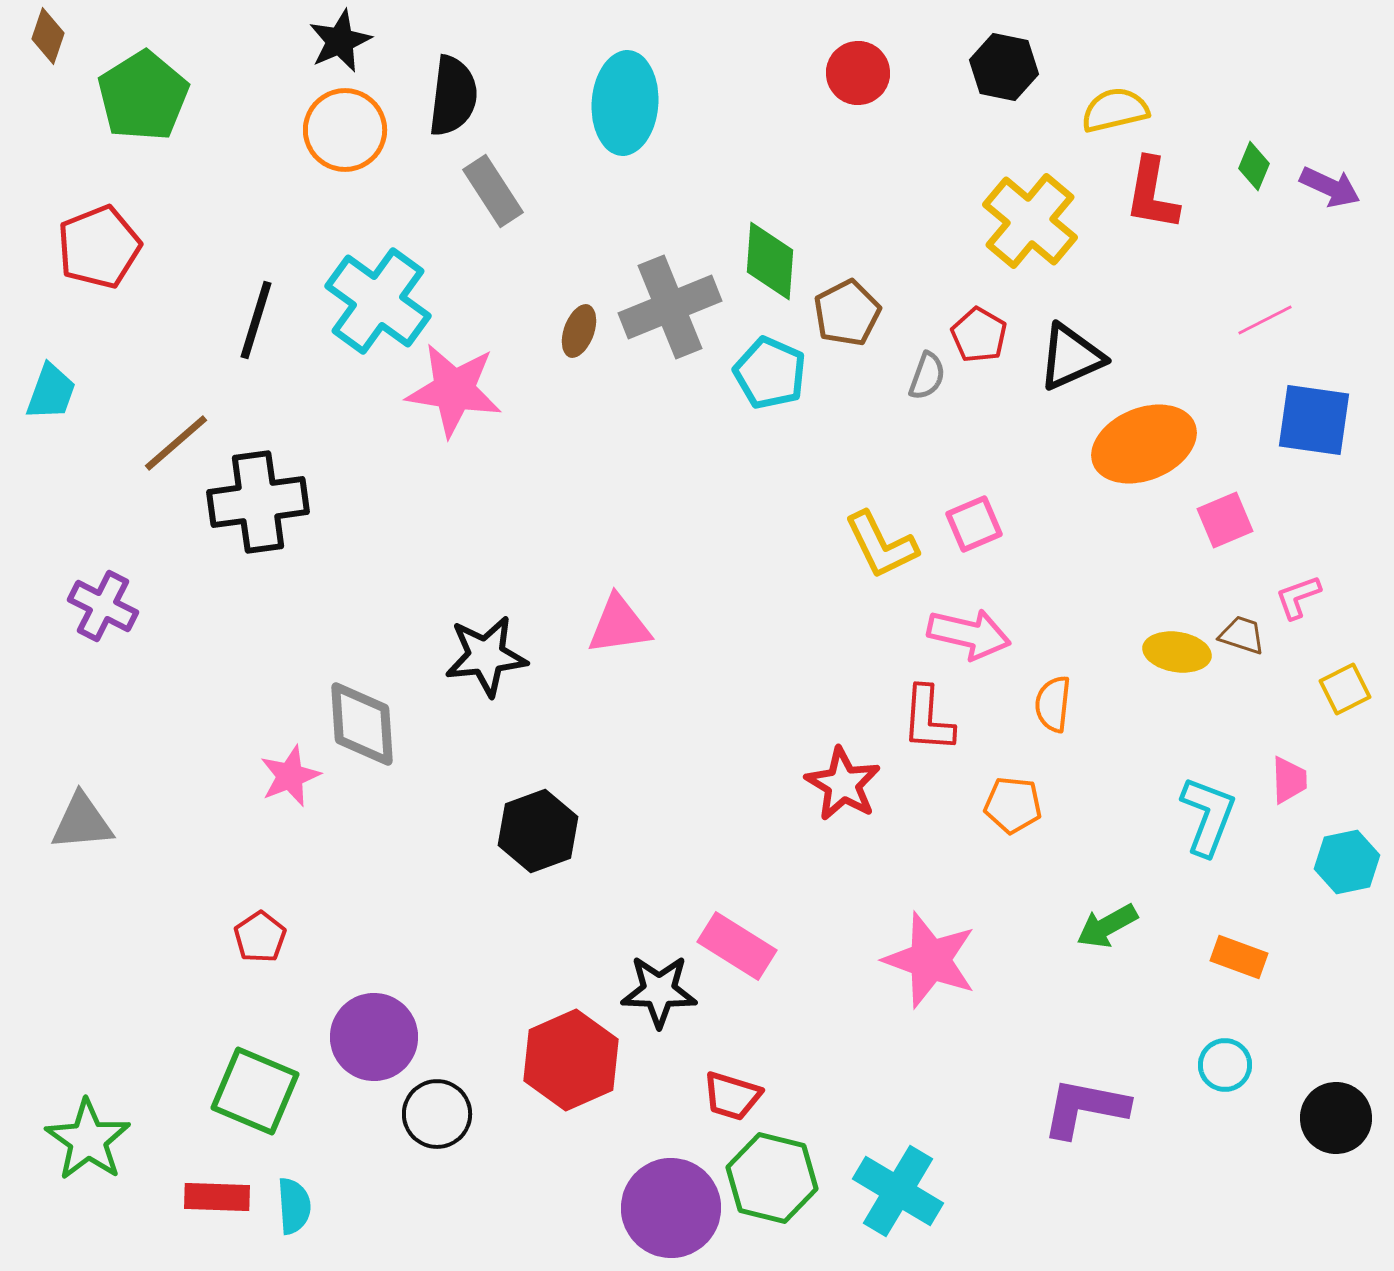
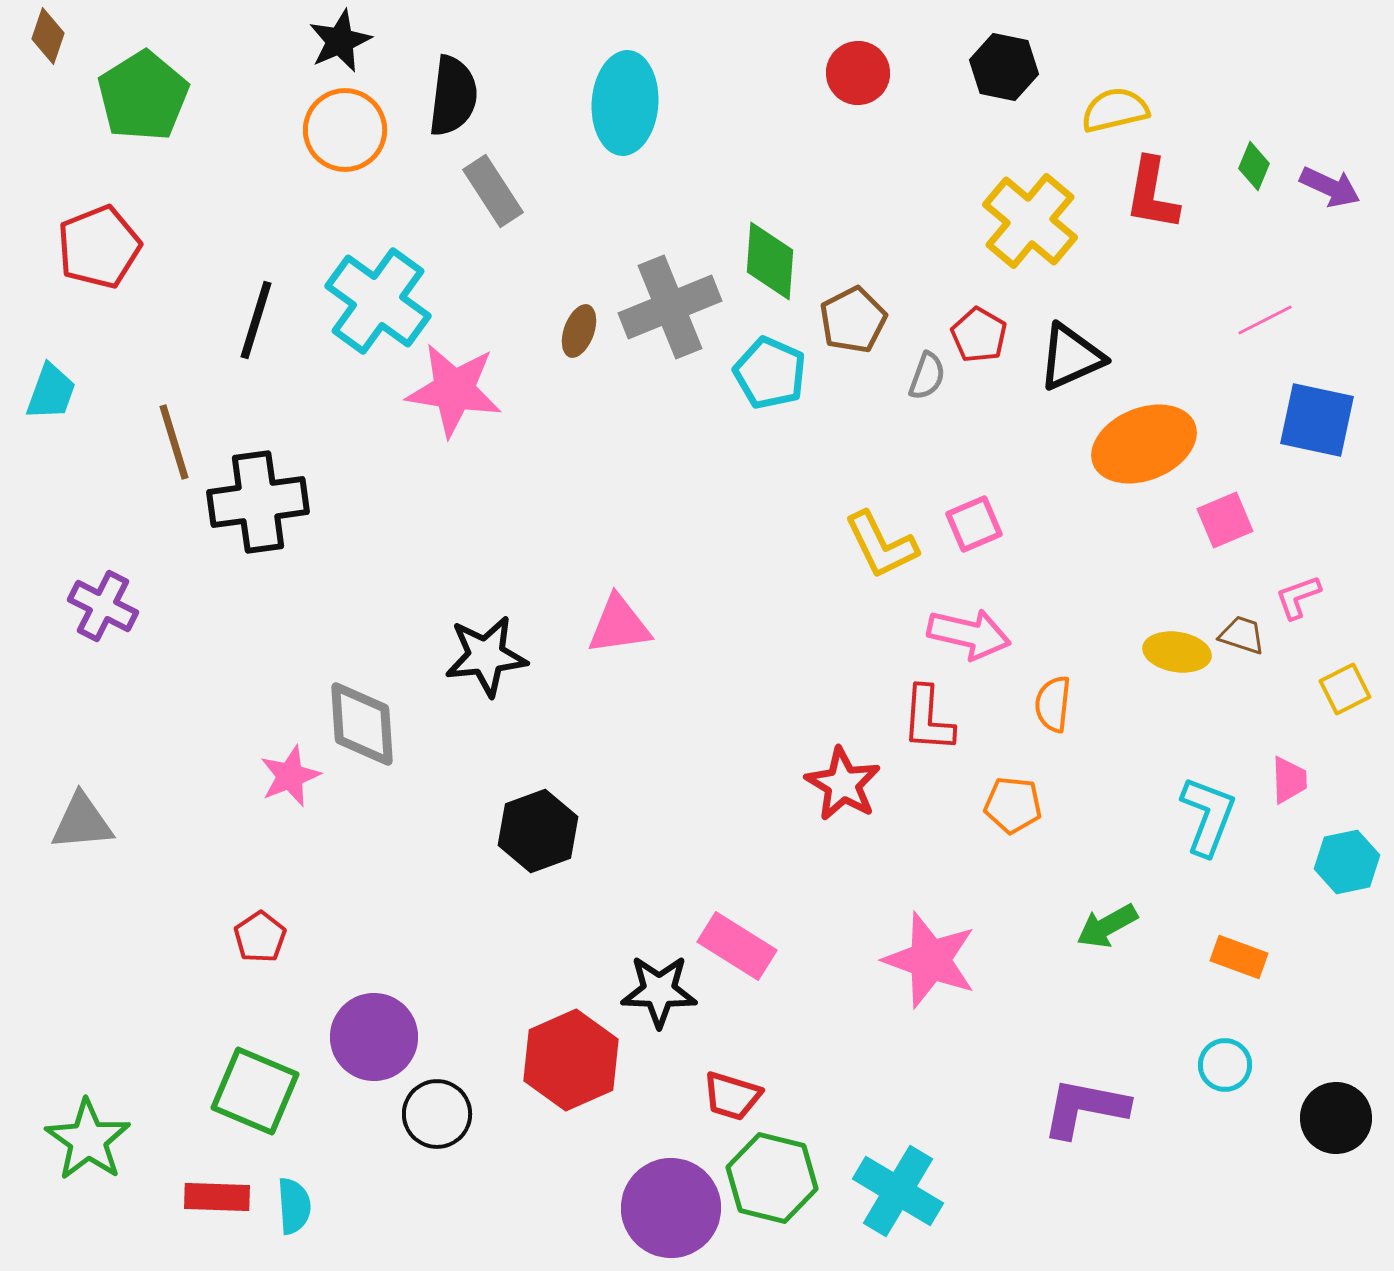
brown pentagon at (847, 313): moved 6 px right, 7 px down
blue square at (1314, 420): moved 3 px right; rotated 4 degrees clockwise
brown line at (176, 443): moved 2 px left, 1 px up; rotated 66 degrees counterclockwise
